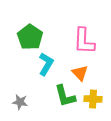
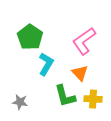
pink L-shape: rotated 52 degrees clockwise
